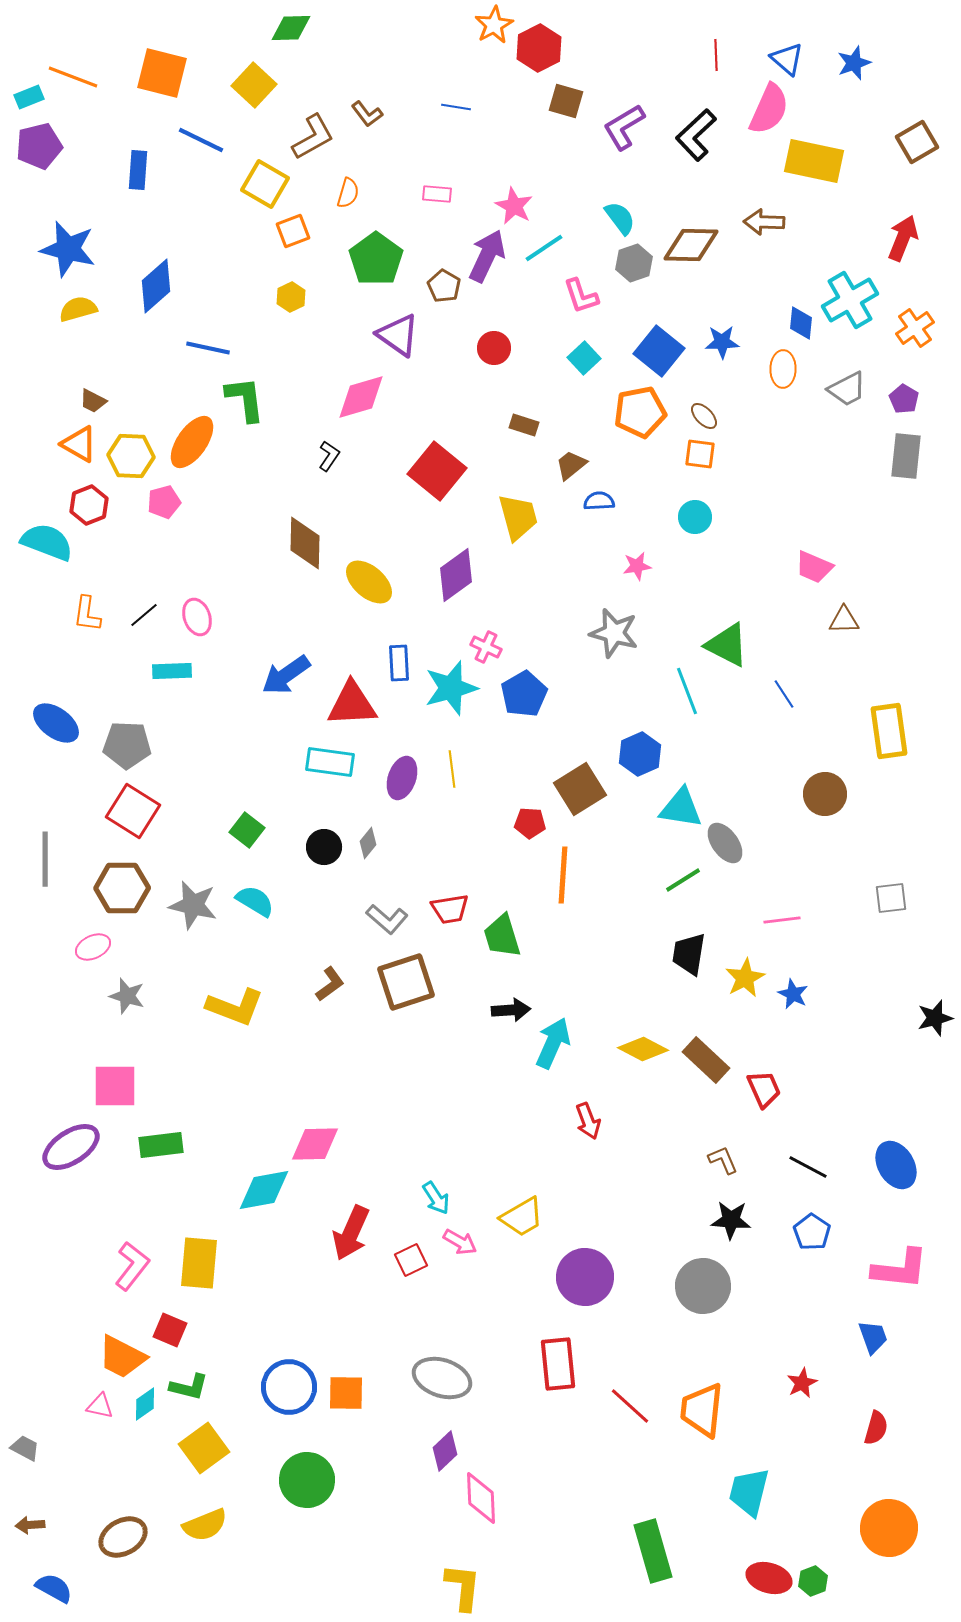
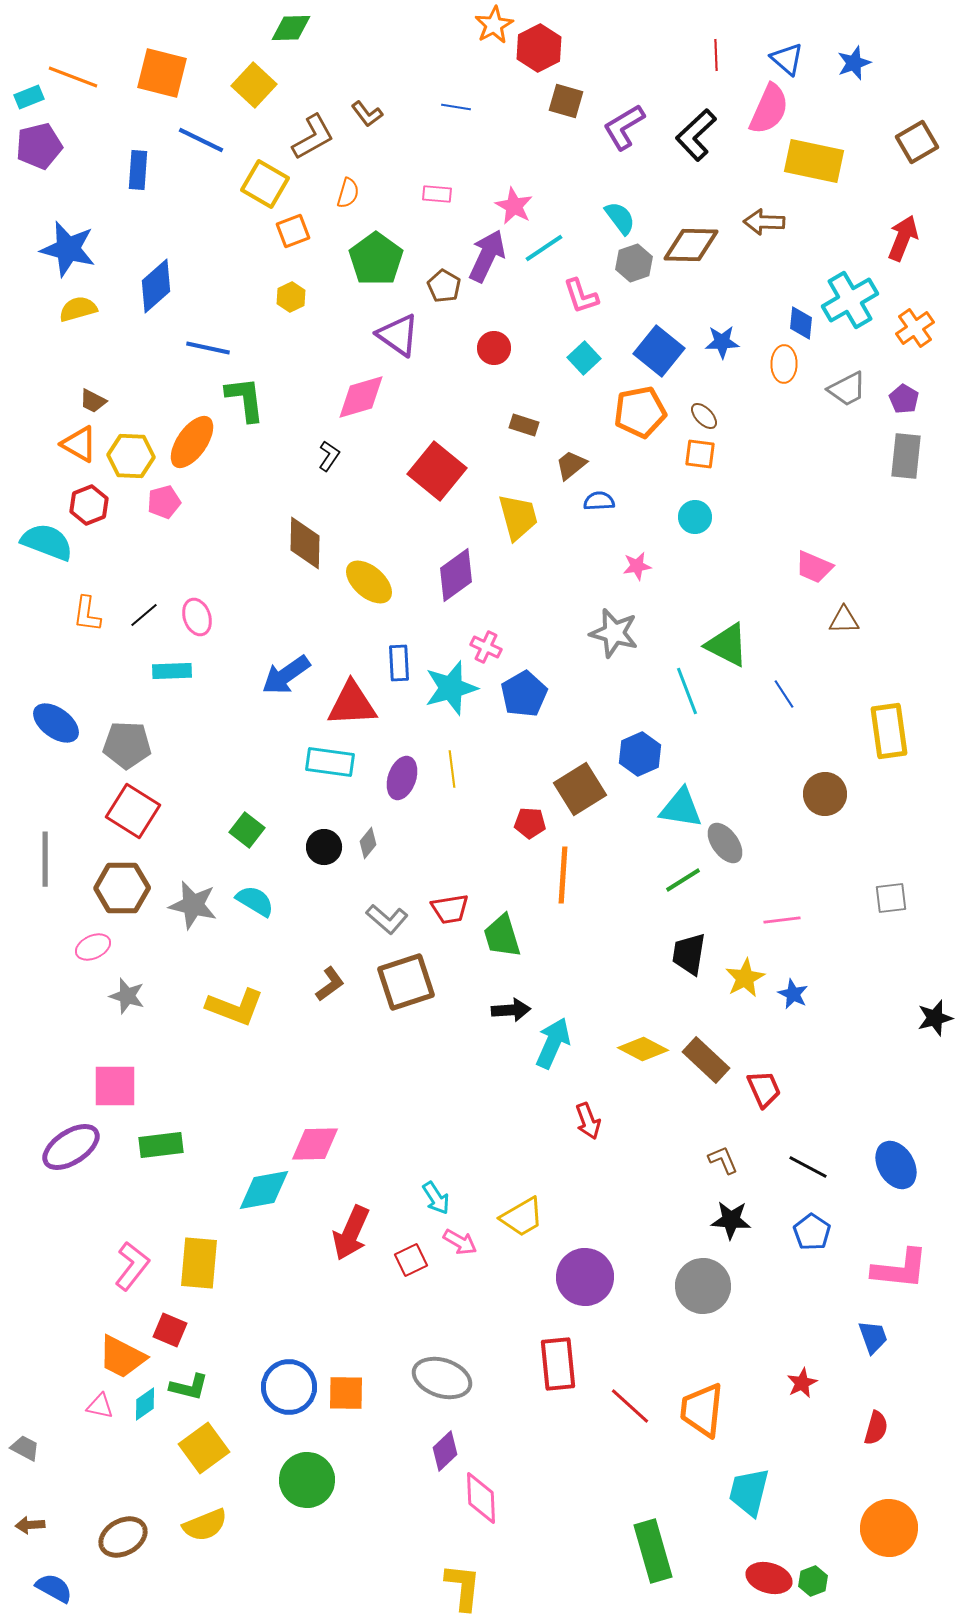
orange ellipse at (783, 369): moved 1 px right, 5 px up
